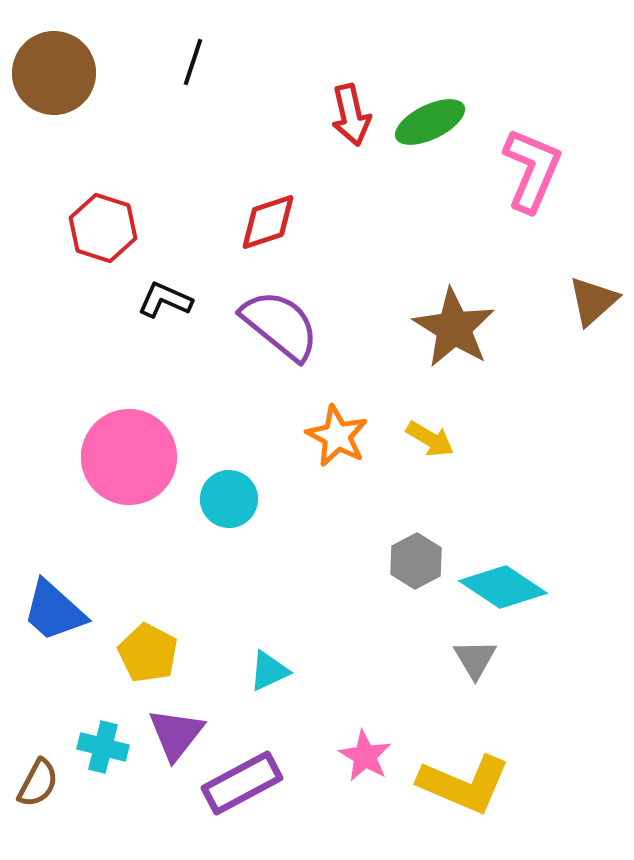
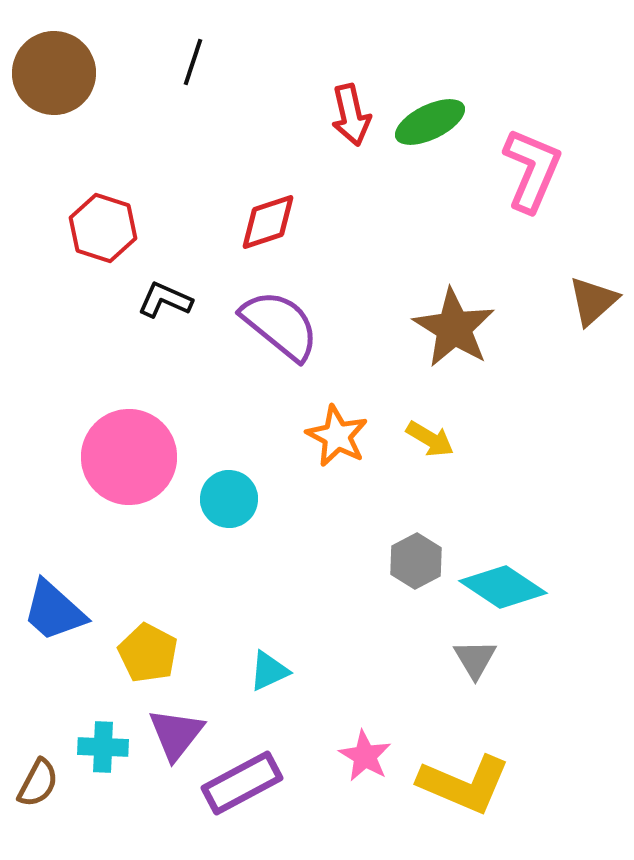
cyan cross: rotated 12 degrees counterclockwise
